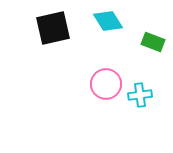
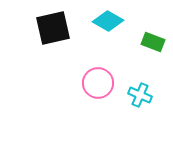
cyan diamond: rotated 28 degrees counterclockwise
pink circle: moved 8 px left, 1 px up
cyan cross: rotated 30 degrees clockwise
